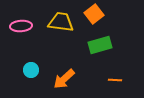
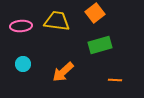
orange square: moved 1 px right, 1 px up
yellow trapezoid: moved 4 px left, 1 px up
cyan circle: moved 8 px left, 6 px up
orange arrow: moved 1 px left, 7 px up
